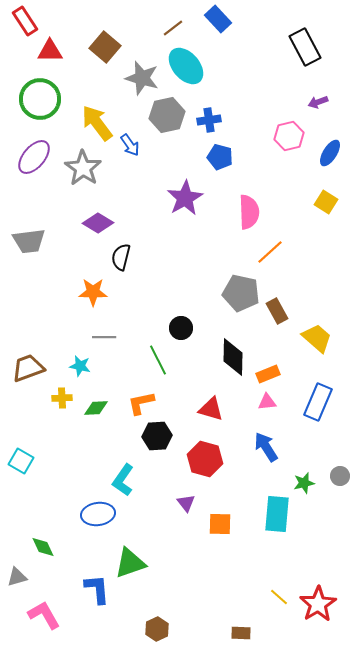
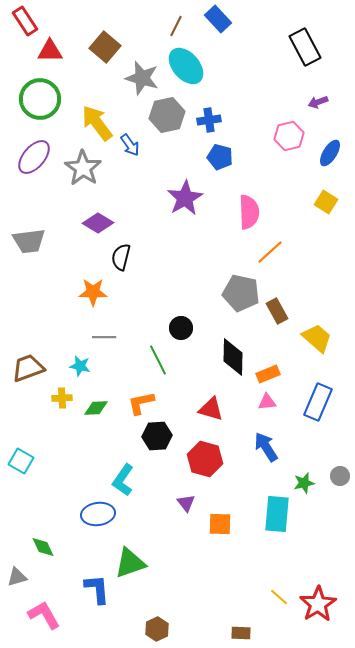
brown line at (173, 28): moved 3 px right, 2 px up; rotated 25 degrees counterclockwise
